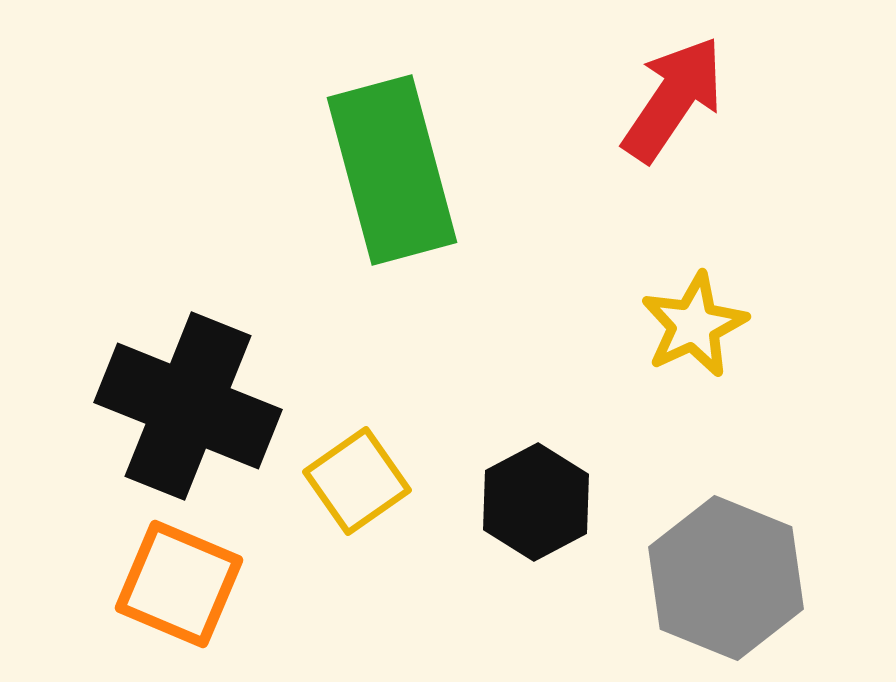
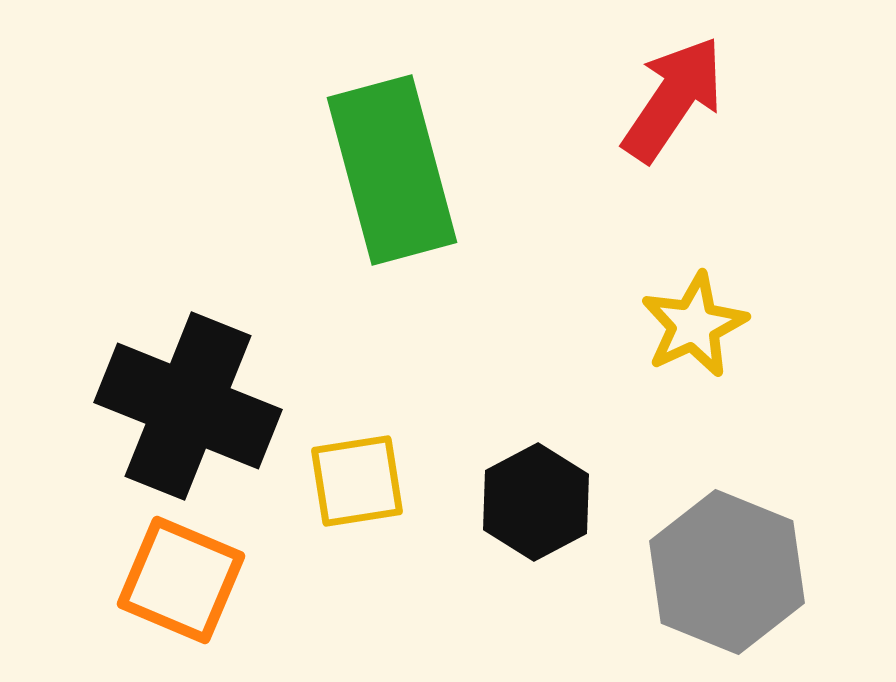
yellow square: rotated 26 degrees clockwise
gray hexagon: moved 1 px right, 6 px up
orange square: moved 2 px right, 4 px up
